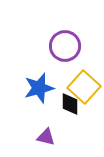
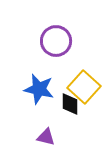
purple circle: moved 9 px left, 5 px up
blue star: moved 1 px down; rotated 28 degrees clockwise
